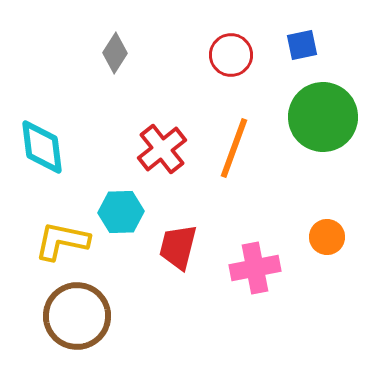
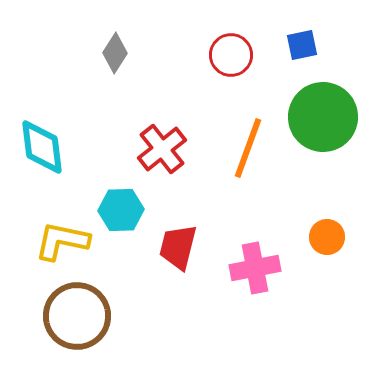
orange line: moved 14 px right
cyan hexagon: moved 2 px up
